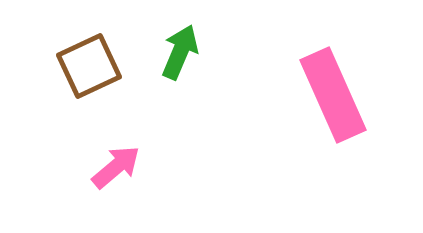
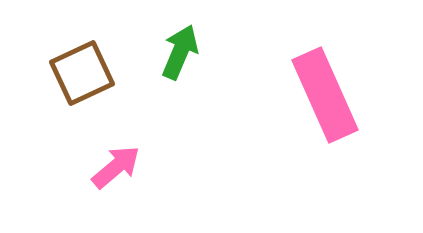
brown square: moved 7 px left, 7 px down
pink rectangle: moved 8 px left
